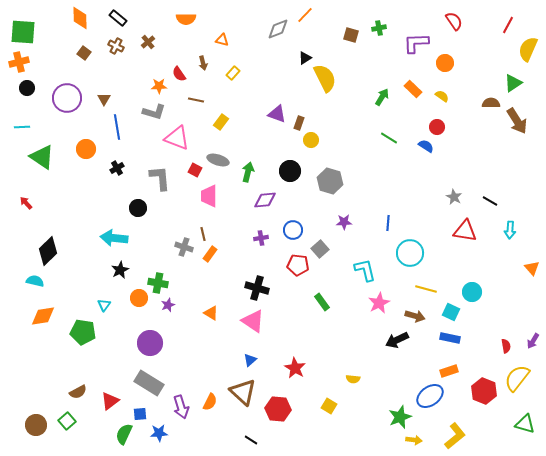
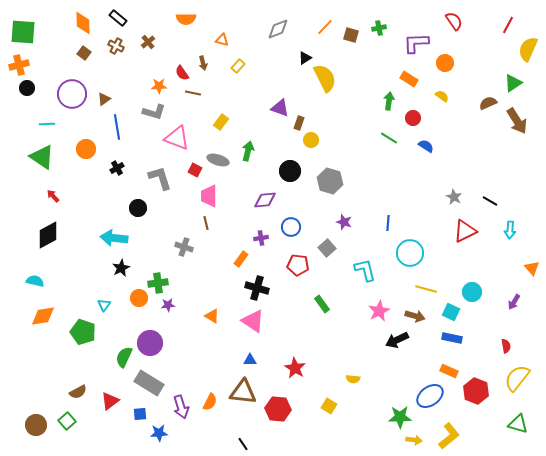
orange line at (305, 15): moved 20 px right, 12 px down
orange diamond at (80, 18): moved 3 px right, 5 px down
orange cross at (19, 62): moved 3 px down
yellow rectangle at (233, 73): moved 5 px right, 7 px up
red semicircle at (179, 74): moved 3 px right, 1 px up
orange rectangle at (413, 89): moved 4 px left, 10 px up; rotated 12 degrees counterclockwise
green arrow at (382, 97): moved 7 px right, 4 px down; rotated 24 degrees counterclockwise
purple circle at (67, 98): moved 5 px right, 4 px up
brown triangle at (104, 99): rotated 24 degrees clockwise
brown line at (196, 100): moved 3 px left, 7 px up
brown semicircle at (491, 103): moved 3 px left; rotated 24 degrees counterclockwise
purple triangle at (277, 114): moved 3 px right, 6 px up
cyan line at (22, 127): moved 25 px right, 3 px up
red circle at (437, 127): moved 24 px left, 9 px up
green arrow at (248, 172): moved 21 px up
gray L-shape at (160, 178): rotated 12 degrees counterclockwise
red arrow at (26, 203): moved 27 px right, 7 px up
purple star at (344, 222): rotated 21 degrees clockwise
blue circle at (293, 230): moved 2 px left, 3 px up
red triangle at (465, 231): rotated 35 degrees counterclockwise
brown line at (203, 234): moved 3 px right, 11 px up
gray square at (320, 249): moved 7 px right, 1 px up
black diamond at (48, 251): moved 16 px up; rotated 16 degrees clockwise
orange rectangle at (210, 254): moved 31 px right, 5 px down
black star at (120, 270): moved 1 px right, 2 px up
green cross at (158, 283): rotated 18 degrees counterclockwise
green rectangle at (322, 302): moved 2 px down
pink star at (379, 303): moved 8 px down
purple star at (168, 305): rotated 16 degrees clockwise
orange triangle at (211, 313): moved 1 px right, 3 px down
green pentagon at (83, 332): rotated 10 degrees clockwise
blue rectangle at (450, 338): moved 2 px right
purple arrow at (533, 341): moved 19 px left, 39 px up
blue triangle at (250, 360): rotated 40 degrees clockwise
orange rectangle at (449, 371): rotated 42 degrees clockwise
red hexagon at (484, 391): moved 8 px left
brown triangle at (243, 392): rotated 36 degrees counterclockwise
green star at (400, 417): rotated 20 degrees clockwise
green triangle at (525, 424): moved 7 px left
green semicircle at (124, 434): moved 77 px up
yellow L-shape at (455, 436): moved 6 px left
black line at (251, 440): moved 8 px left, 4 px down; rotated 24 degrees clockwise
